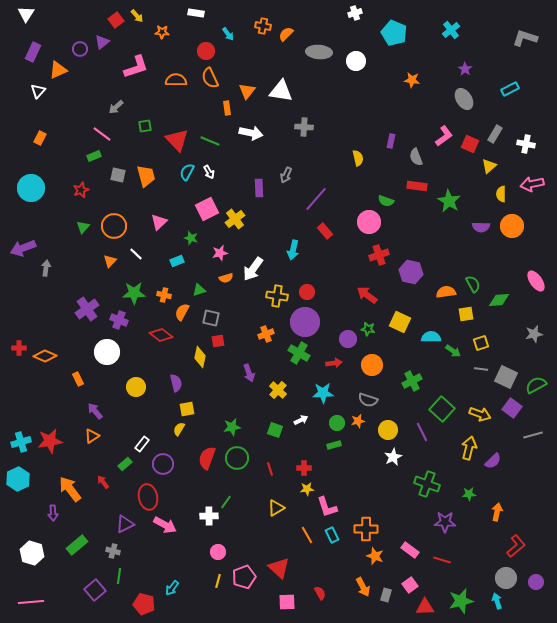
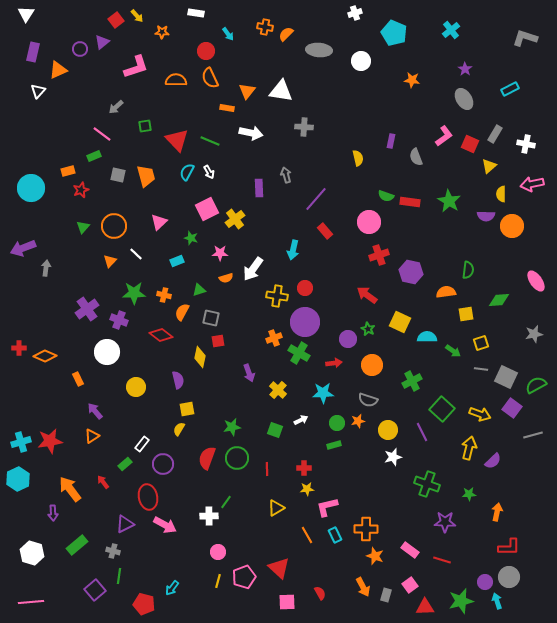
orange cross at (263, 26): moved 2 px right, 1 px down
purple rectangle at (33, 52): rotated 12 degrees counterclockwise
gray ellipse at (319, 52): moved 2 px up
white circle at (356, 61): moved 5 px right
orange rectangle at (227, 108): rotated 72 degrees counterclockwise
orange rectangle at (40, 138): moved 28 px right, 33 px down; rotated 48 degrees clockwise
gray arrow at (286, 175): rotated 140 degrees clockwise
red rectangle at (417, 186): moved 7 px left, 16 px down
green semicircle at (386, 201): moved 5 px up
purple semicircle at (481, 227): moved 5 px right, 11 px up
pink star at (220, 253): rotated 14 degrees clockwise
green semicircle at (473, 284): moved 5 px left, 14 px up; rotated 36 degrees clockwise
red circle at (307, 292): moved 2 px left, 4 px up
green star at (368, 329): rotated 16 degrees clockwise
orange cross at (266, 334): moved 8 px right, 4 px down
cyan semicircle at (431, 337): moved 4 px left
purple semicircle at (176, 383): moved 2 px right, 3 px up
white star at (393, 457): rotated 12 degrees clockwise
red line at (270, 469): moved 3 px left; rotated 16 degrees clockwise
pink L-shape at (327, 507): rotated 95 degrees clockwise
cyan rectangle at (332, 535): moved 3 px right
red L-shape at (516, 546): moved 7 px left, 1 px down; rotated 40 degrees clockwise
gray circle at (506, 578): moved 3 px right, 1 px up
purple circle at (536, 582): moved 51 px left
